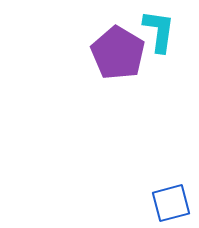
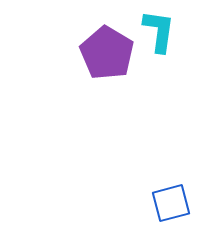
purple pentagon: moved 11 px left
